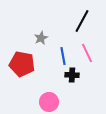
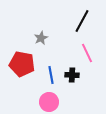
blue line: moved 12 px left, 19 px down
